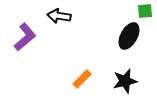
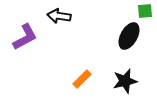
purple L-shape: rotated 12 degrees clockwise
